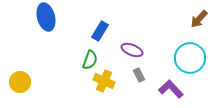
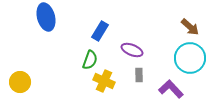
brown arrow: moved 9 px left, 8 px down; rotated 90 degrees counterclockwise
gray rectangle: rotated 24 degrees clockwise
